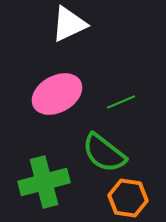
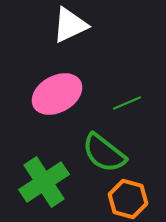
white triangle: moved 1 px right, 1 px down
green line: moved 6 px right, 1 px down
green cross: rotated 18 degrees counterclockwise
orange hexagon: moved 1 px down; rotated 6 degrees clockwise
